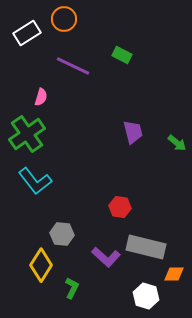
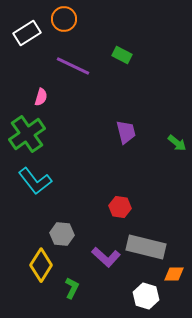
purple trapezoid: moved 7 px left
